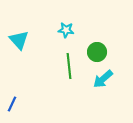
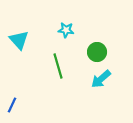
green line: moved 11 px left; rotated 10 degrees counterclockwise
cyan arrow: moved 2 px left
blue line: moved 1 px down
